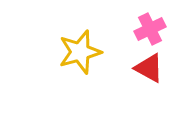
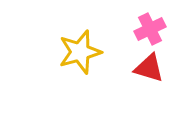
red triangle: rotated 12 degrees counterclockwise
